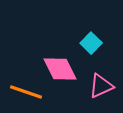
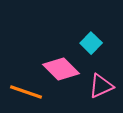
pink diamond: moved 1 px right; rotated 18 degrees counterclockwise
